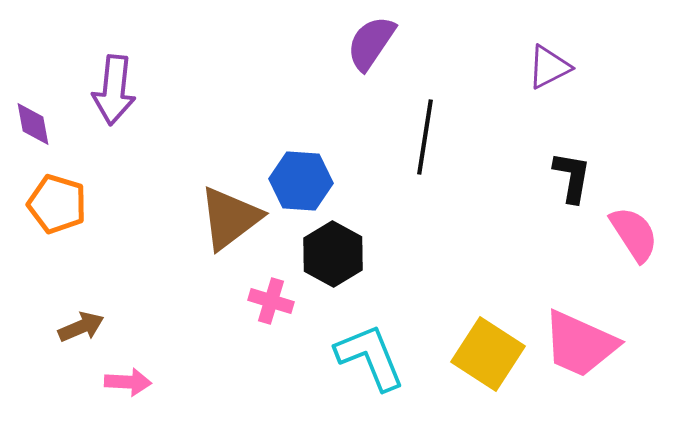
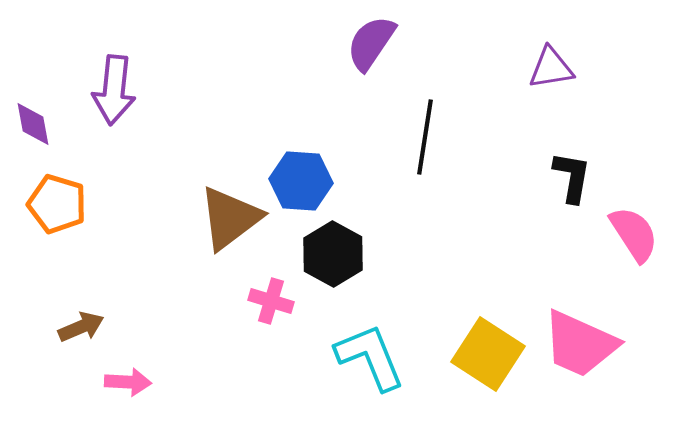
purple triangle: moved 2 px right, 1 px down; rotated 18 degrees clockwise
